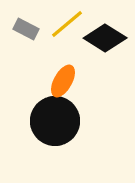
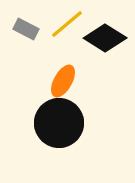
black circle: moved 4 px right, 2 px down
